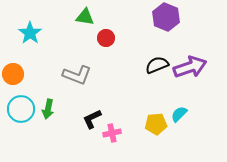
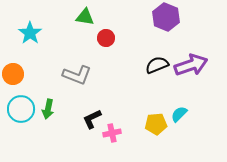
purple arrow: moved 1 px right, 2 px up
